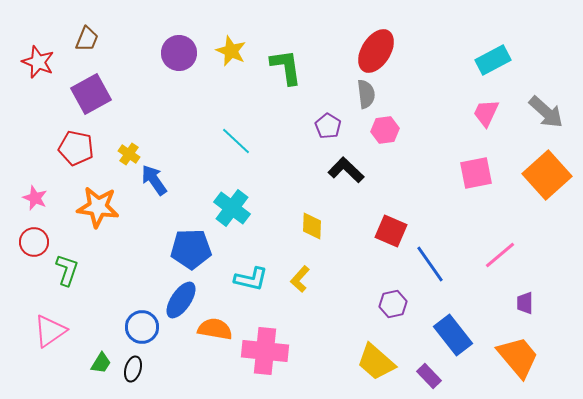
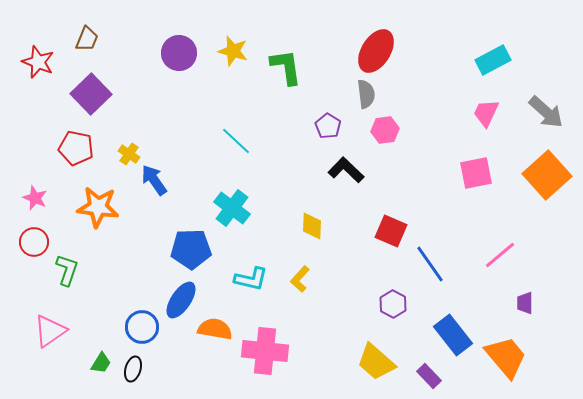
yellow star at (231, 51): moved 2 px right; rotated 8 degrees counterclockwise
purple square at (91, 94): rotated 15 degrees counterclockwise
purple hexagon at (393, 304): rotated 20 degrees counterclockwise
orange trapezoid at (518, 357): moved 12 px left
